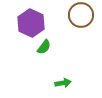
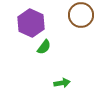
green arrow: moved 1 px left
